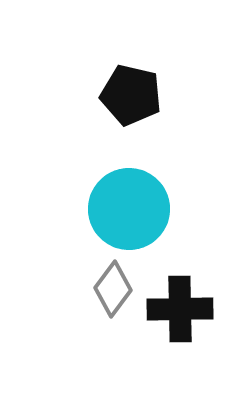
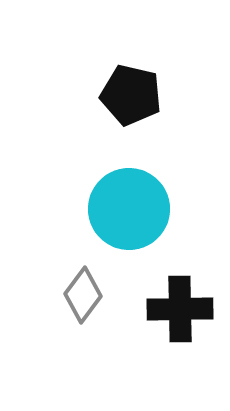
gray diamond: moved 30 px left, 6 px down
